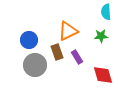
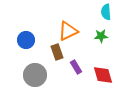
blue circle: moved 3 px left
purple rectangle: moved 1 px left, 10 px down
gray circle: moved 10 px down
